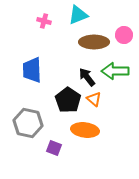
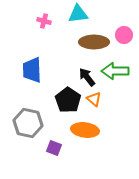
cyan triangle: moved 1 px up; rotated 15 degrees clockwise
